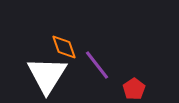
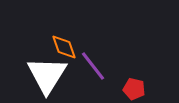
purple line: moved 4 px left, 1 px down
red pentagon: rotated 25 degrees counterclockwise
